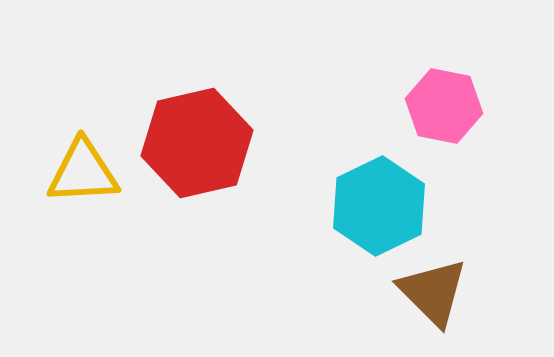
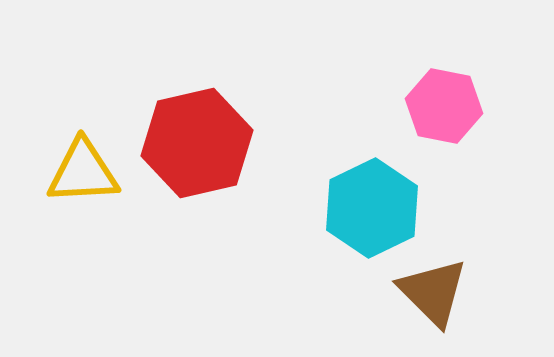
cyan hexagon: moved 7 px left, 2 px down
